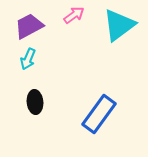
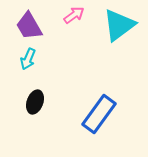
purple trapezoid: rotated 92 degrees counterclockwise
black ellipse: rotated 25 degrees clockwise
